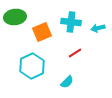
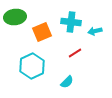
cyan arrow: moved 3 px left, 3 px down
